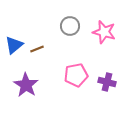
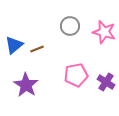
purple cross: moved 1 px left; rotated 18 degrees clockwise
